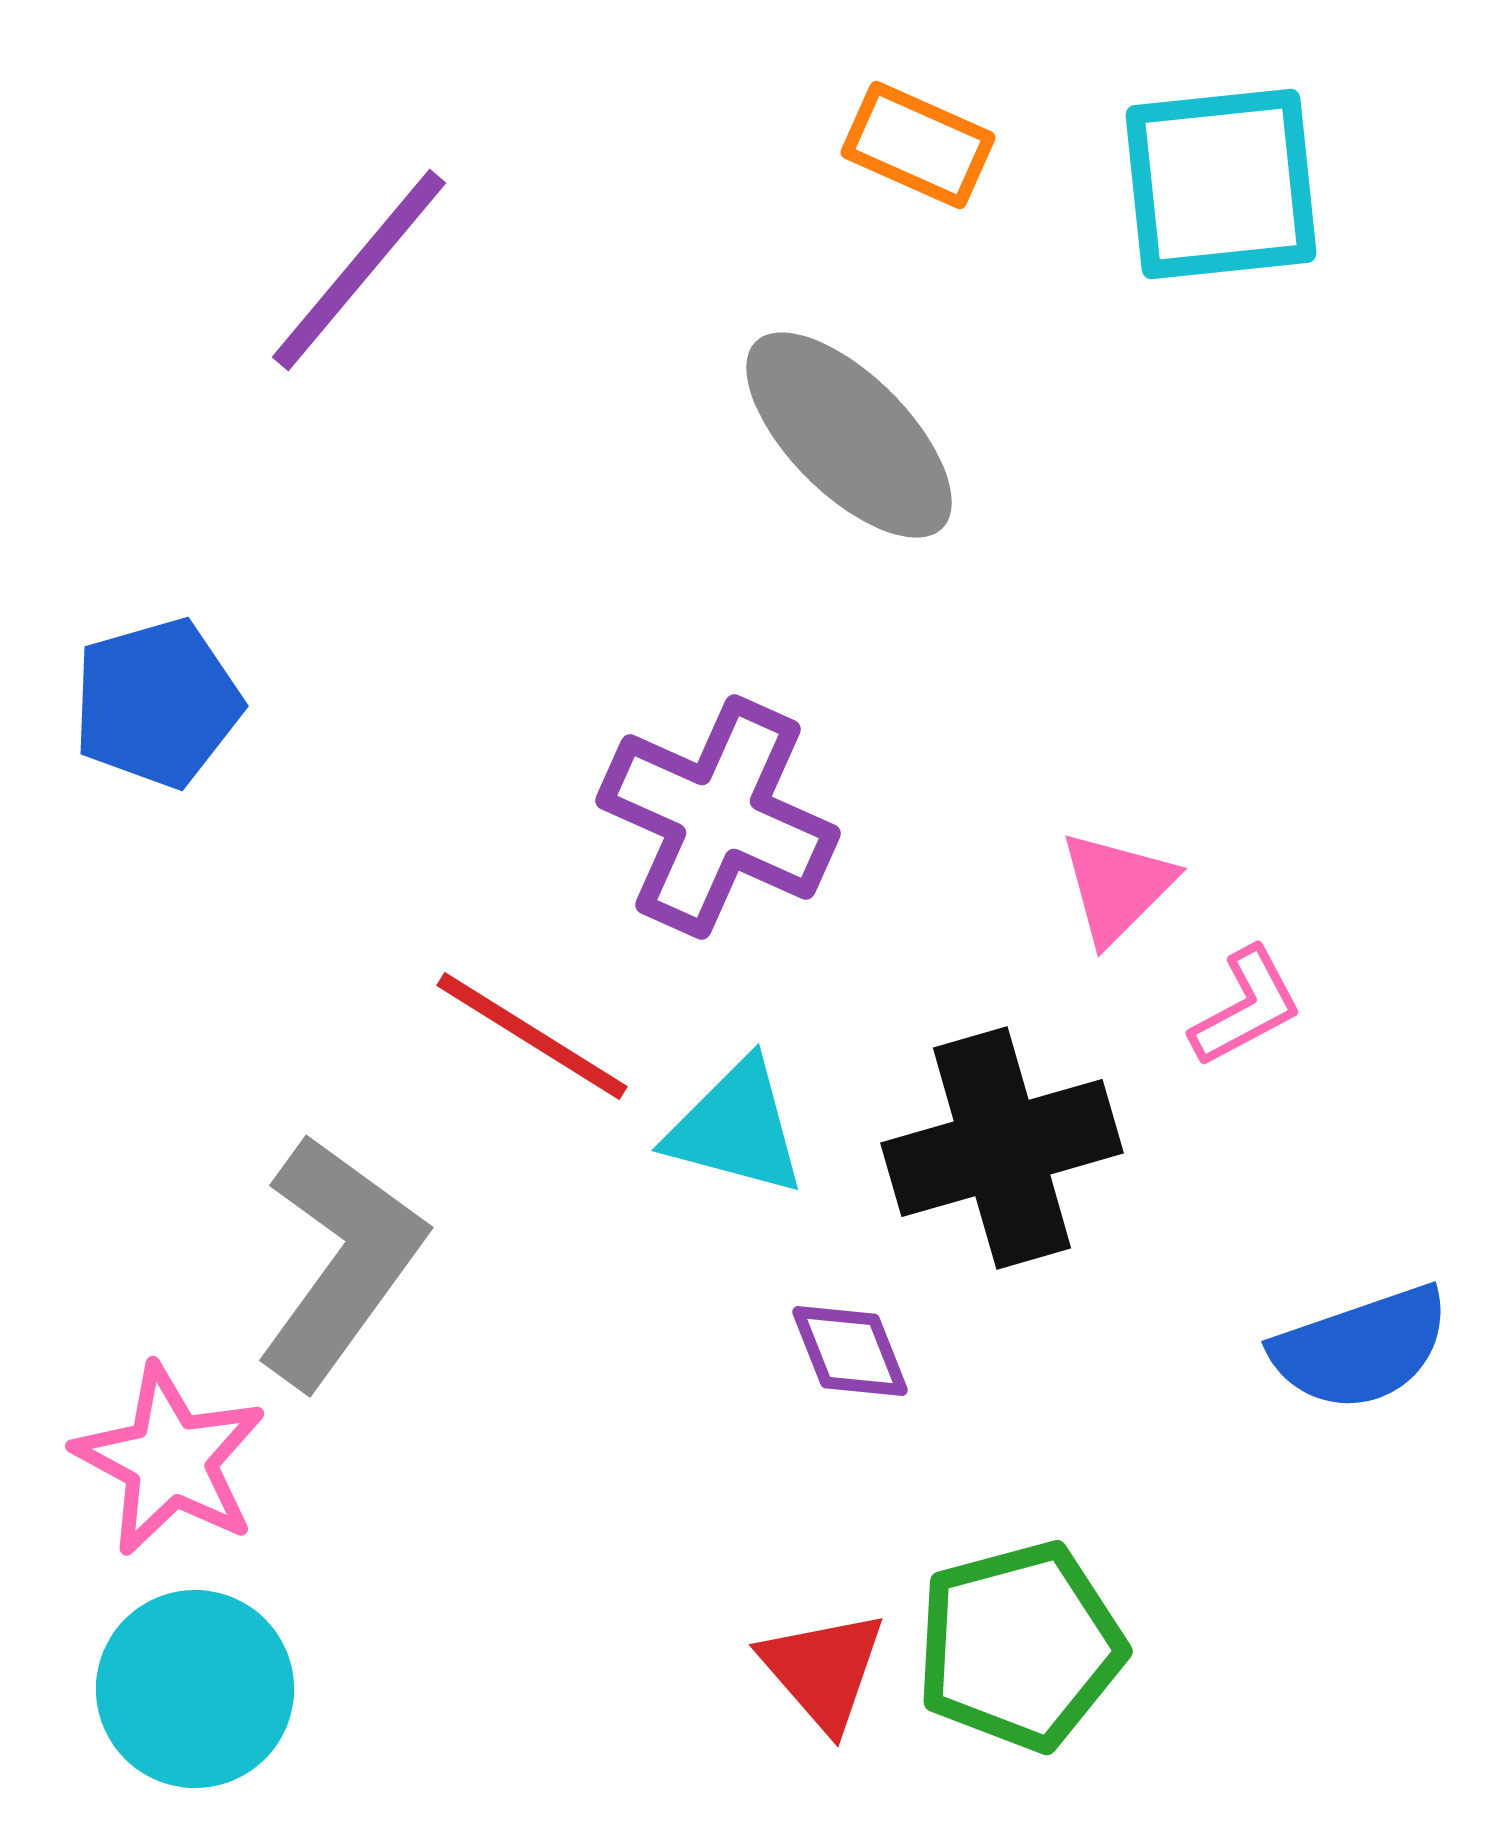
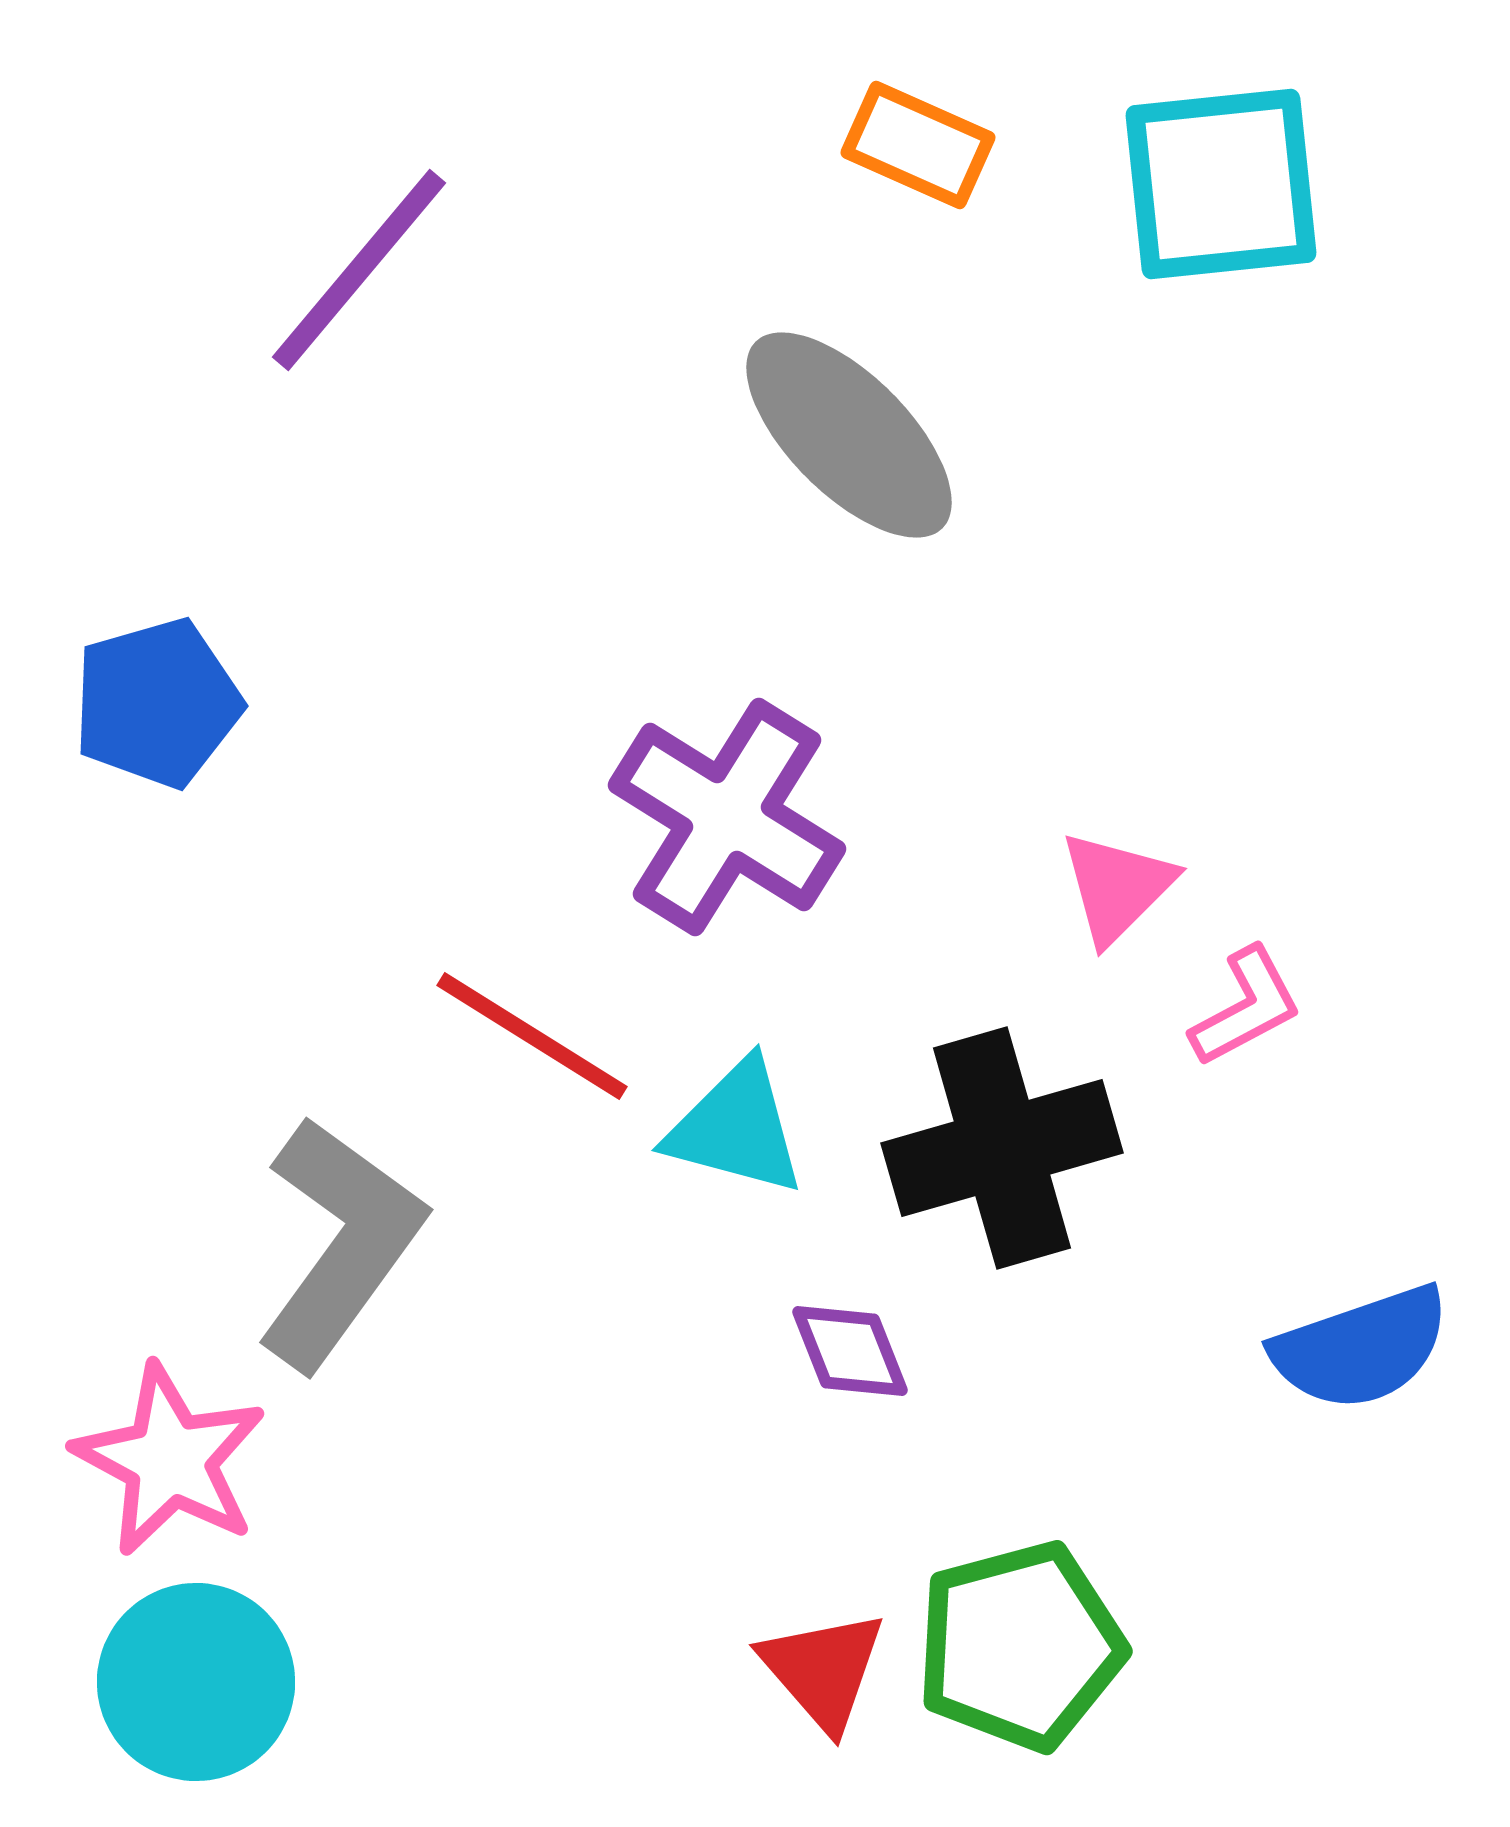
purple cross: moved 9 px right; rotated 8 degrees clockwise
gray L-shape: moved 18 px up
cyan circle: moved 1 px right, 7 px up
